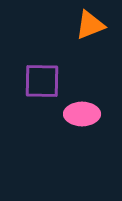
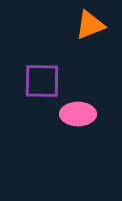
pink ellipse: moved 4 px left
